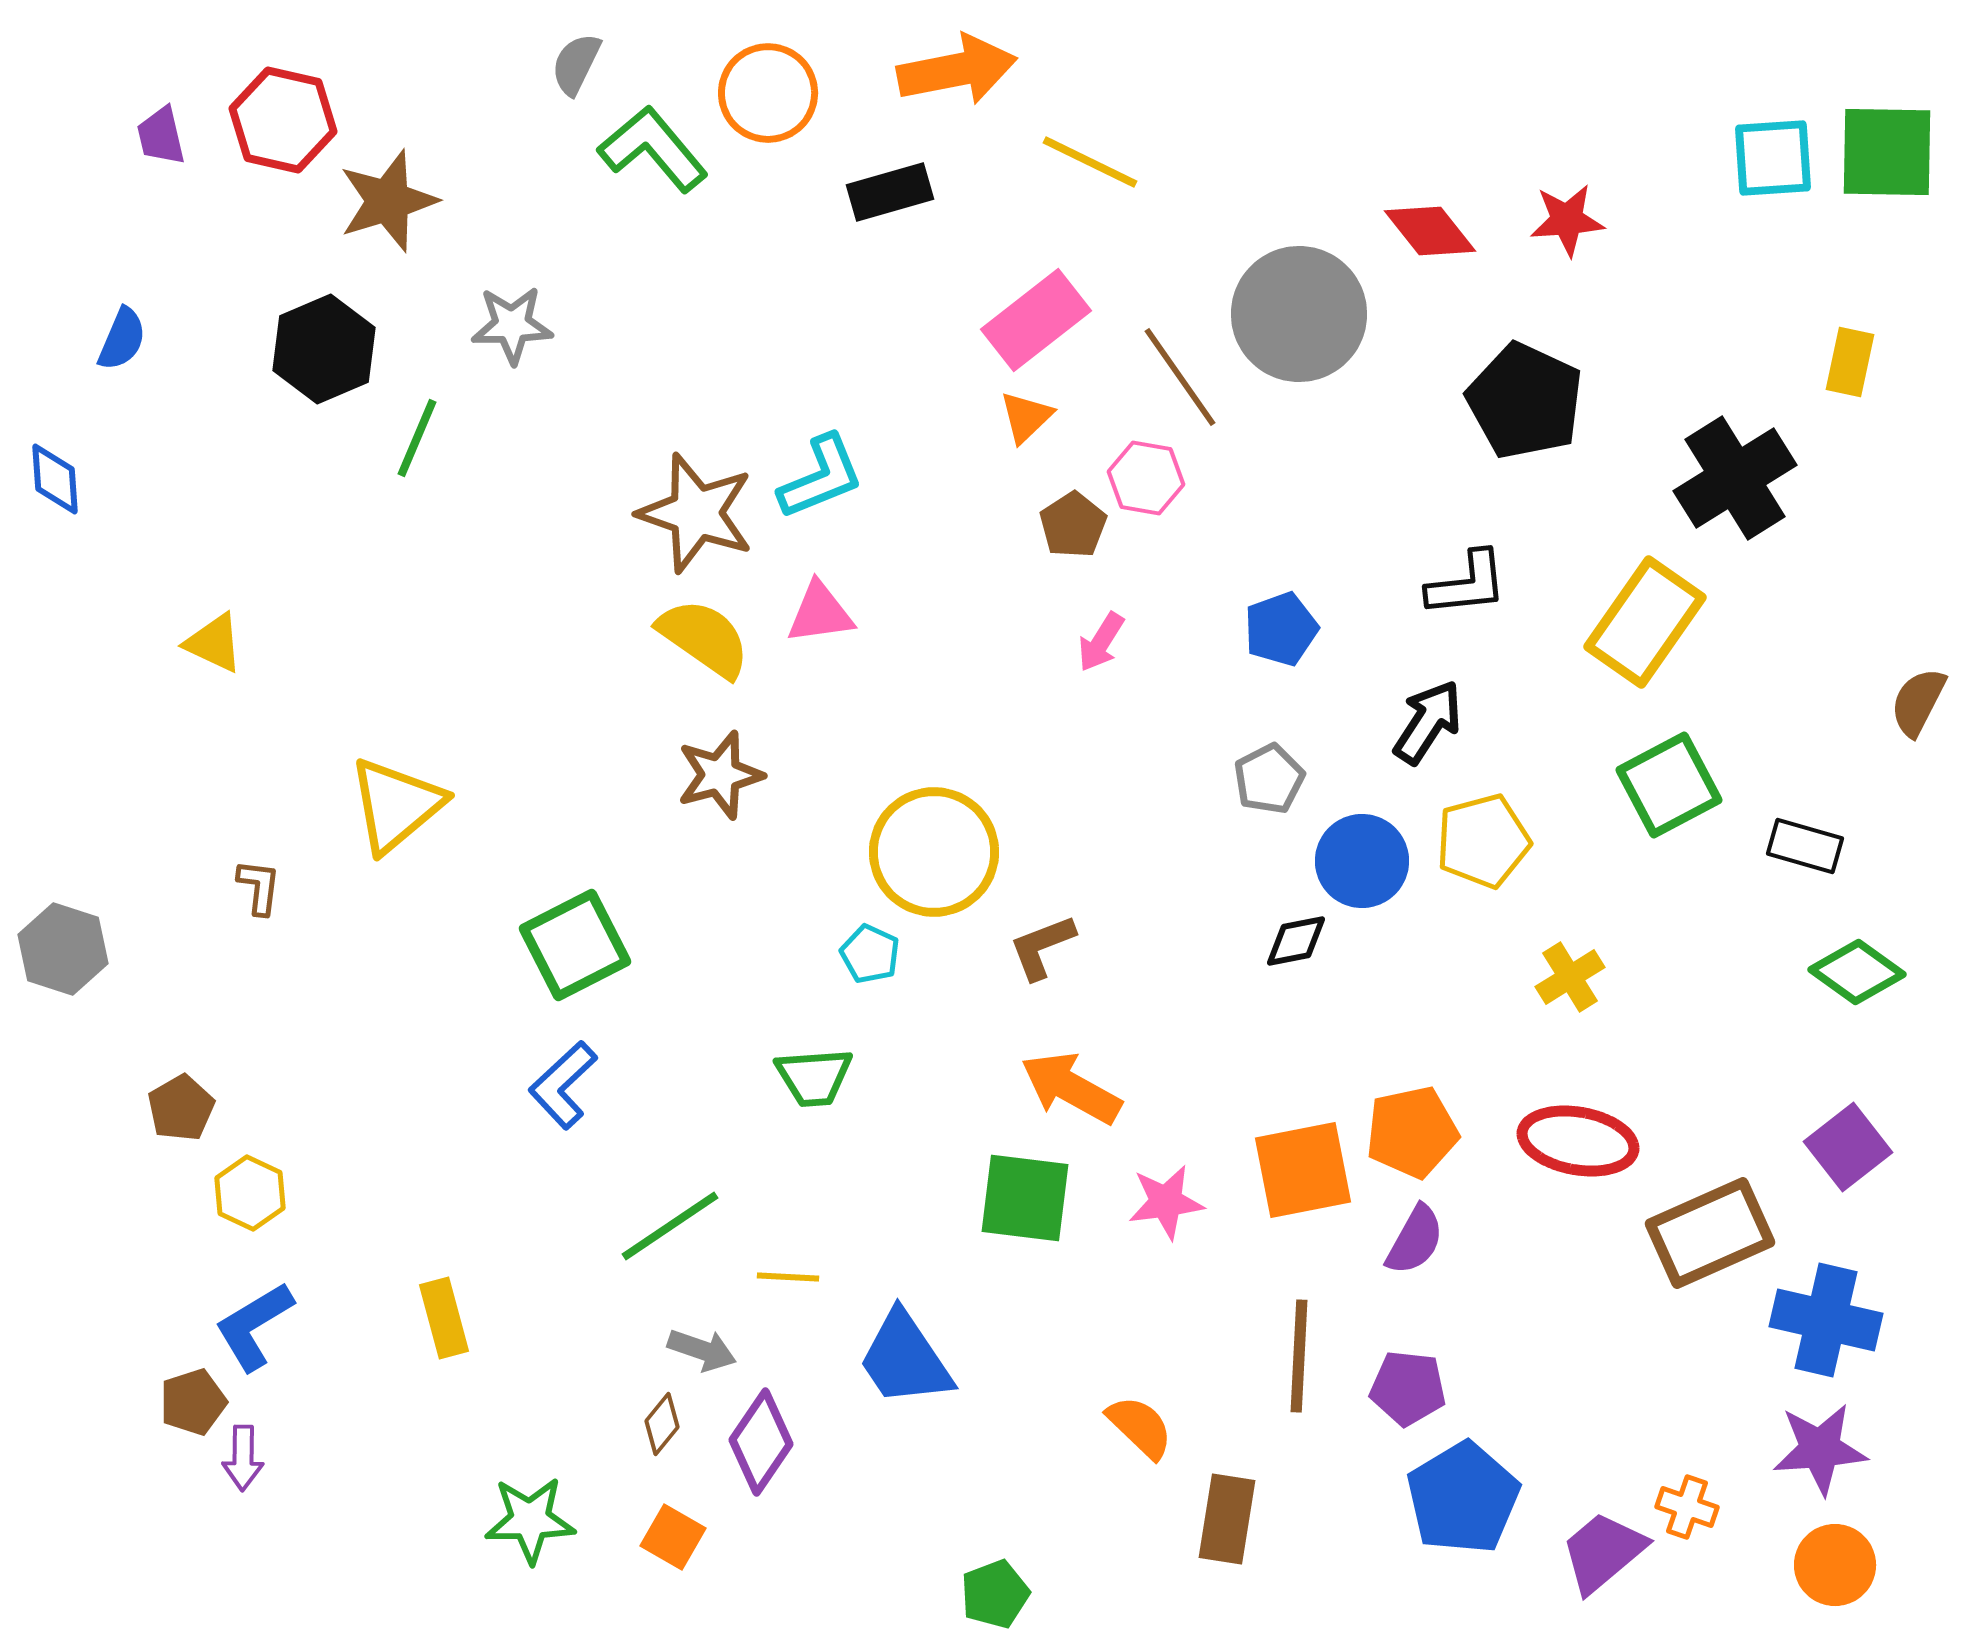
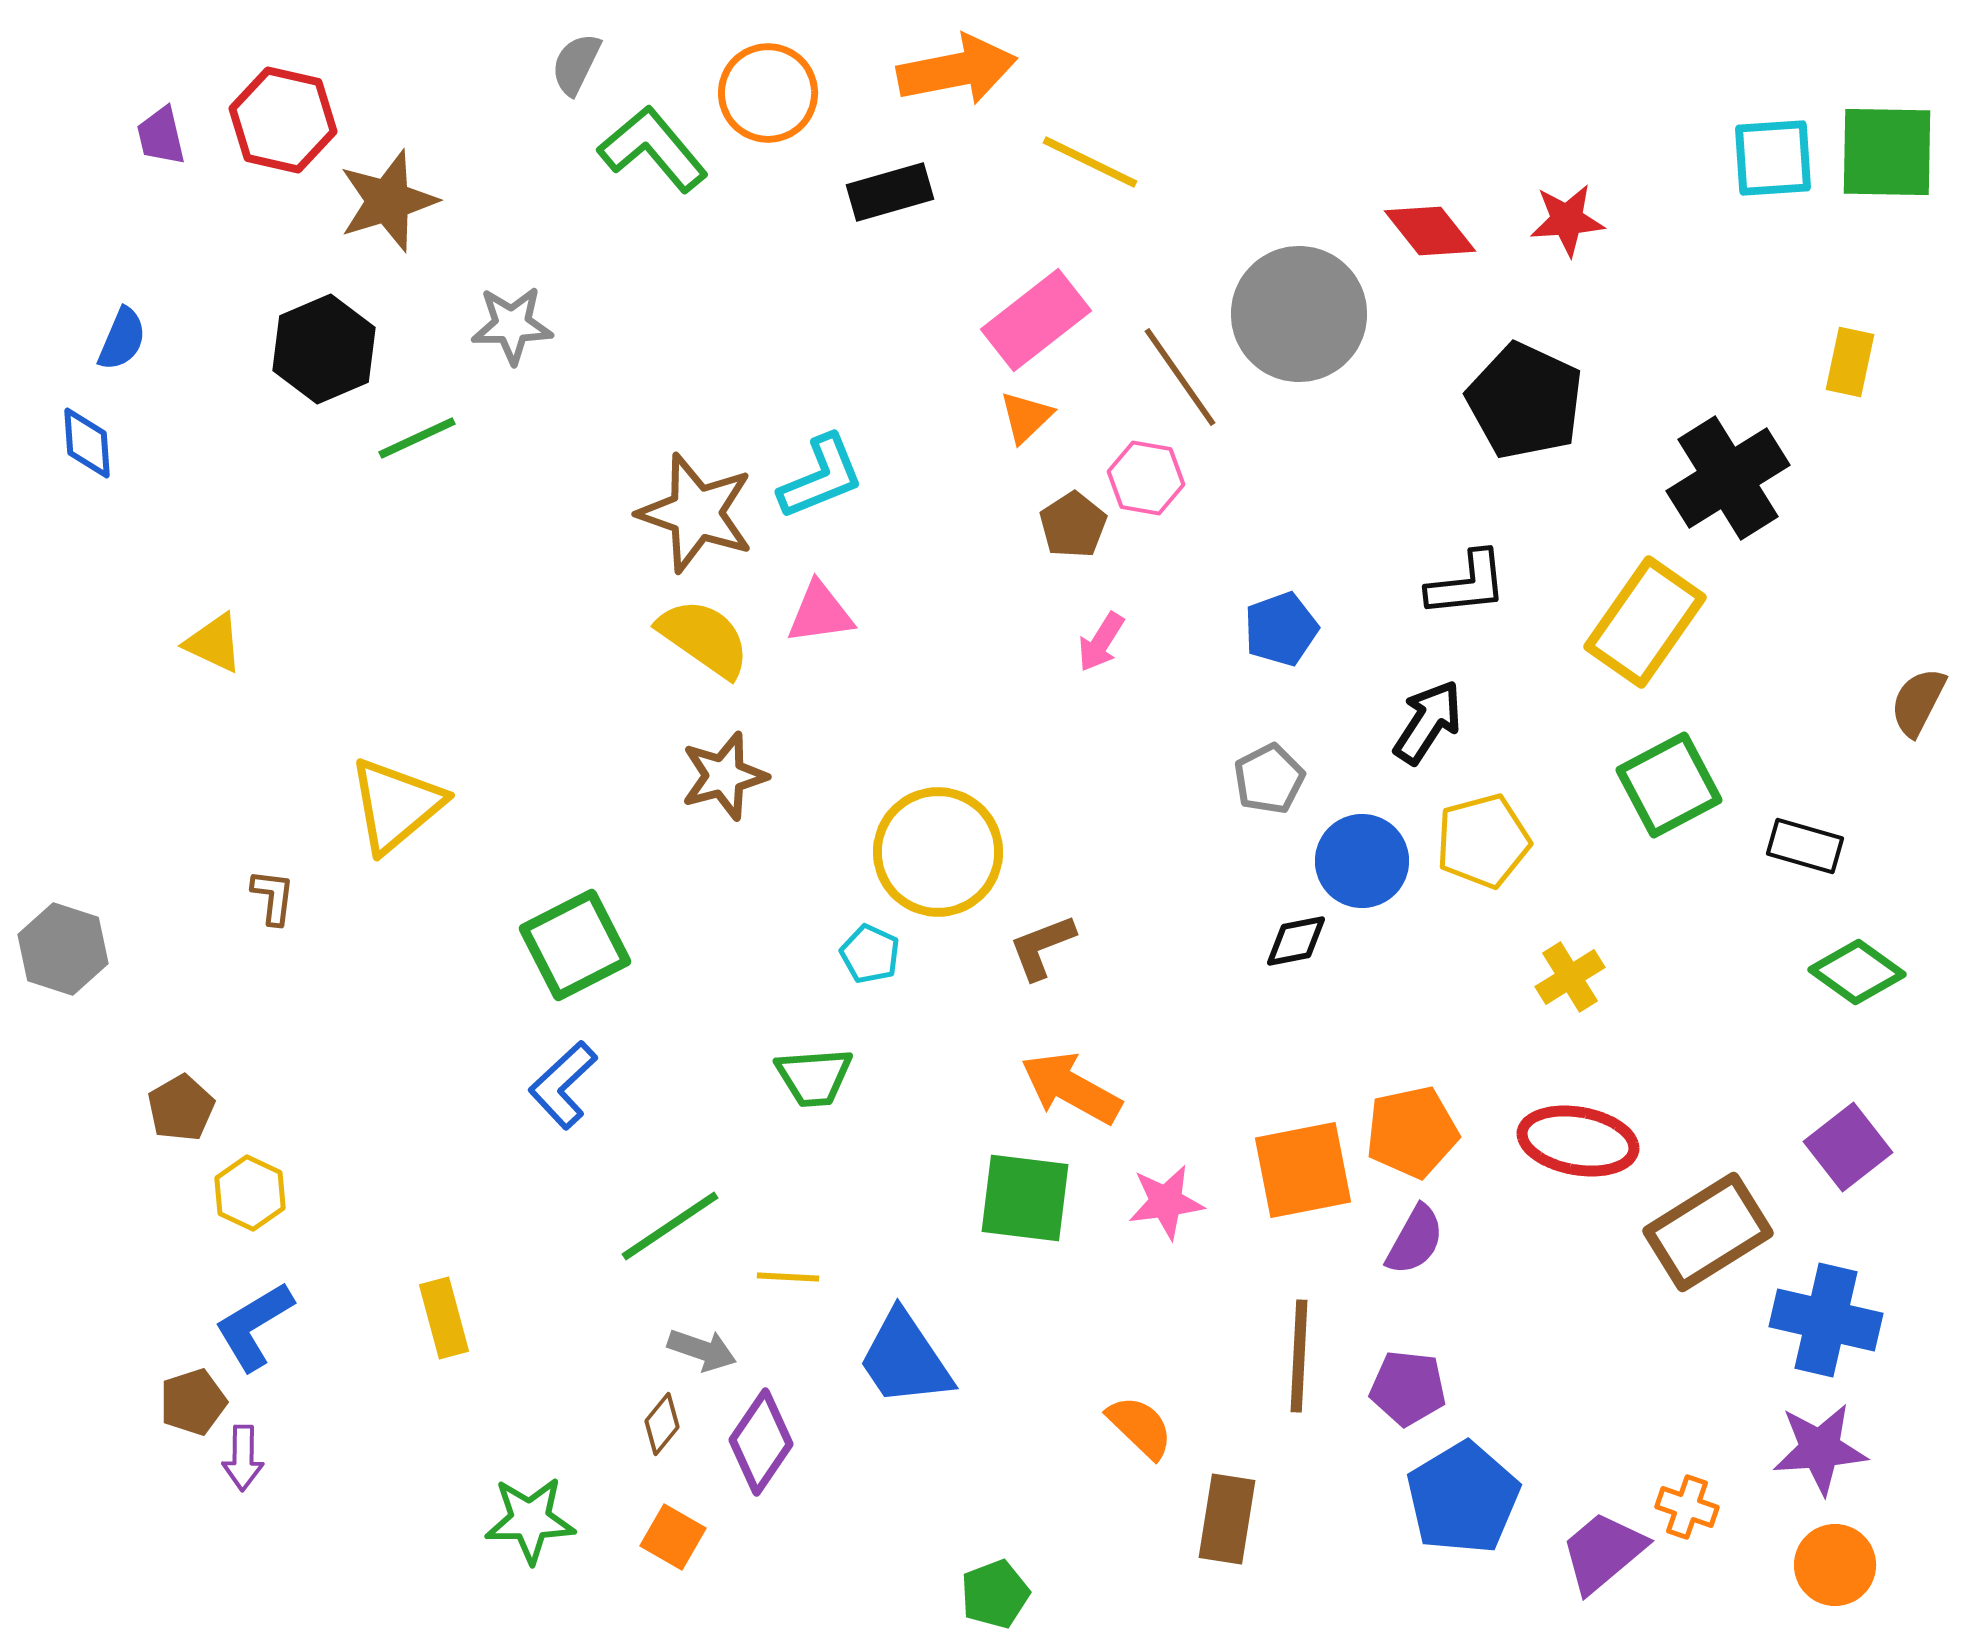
green line at (417, 438): rotated 42 degrees clockwise
black cross at (1735, 478): moved 7 px left
blue diamond at (55, 479): moved 32 px right, 36 px up
brown star at (720, 775): moved 4 px right, 1 px down
yellow circle at (934, 852): moved 4 px right
brown L-shape at (259, 887): moved 14 px right, 10 px down
brown rectangle at (1710, 1233): moved 2 px left, 1 px up; rotated 8 degrees counterclockwise
